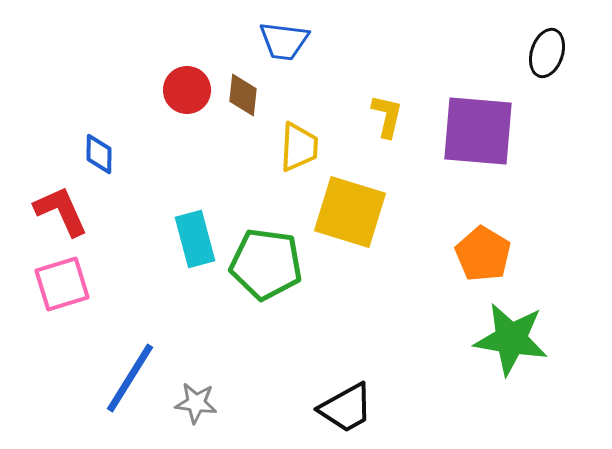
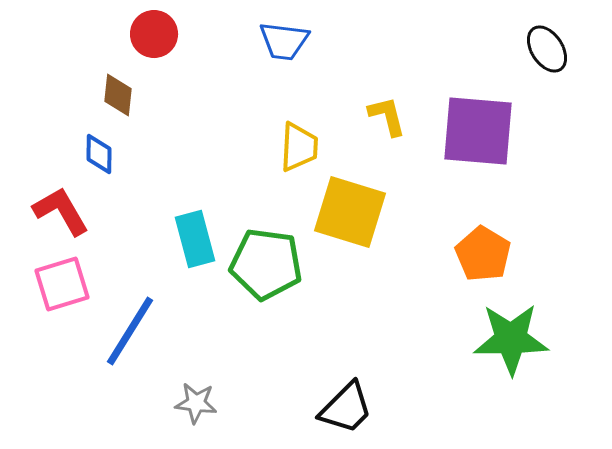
black ellipse: moved 4 px up; rotated 51 degrees counterclockwise
red circle: moved 33 px left, 56 px up
brown diamond: moved 125 px left
yellow L-shape: rotated 27 degrees counterclockwise
red L-shape: rotated 6 degrees counterclockwise
green star: rotated 10 degrees counterclockwise
blue line: moved 47 px up
black trapezoid: rotated 16 degrees counterclockwise
